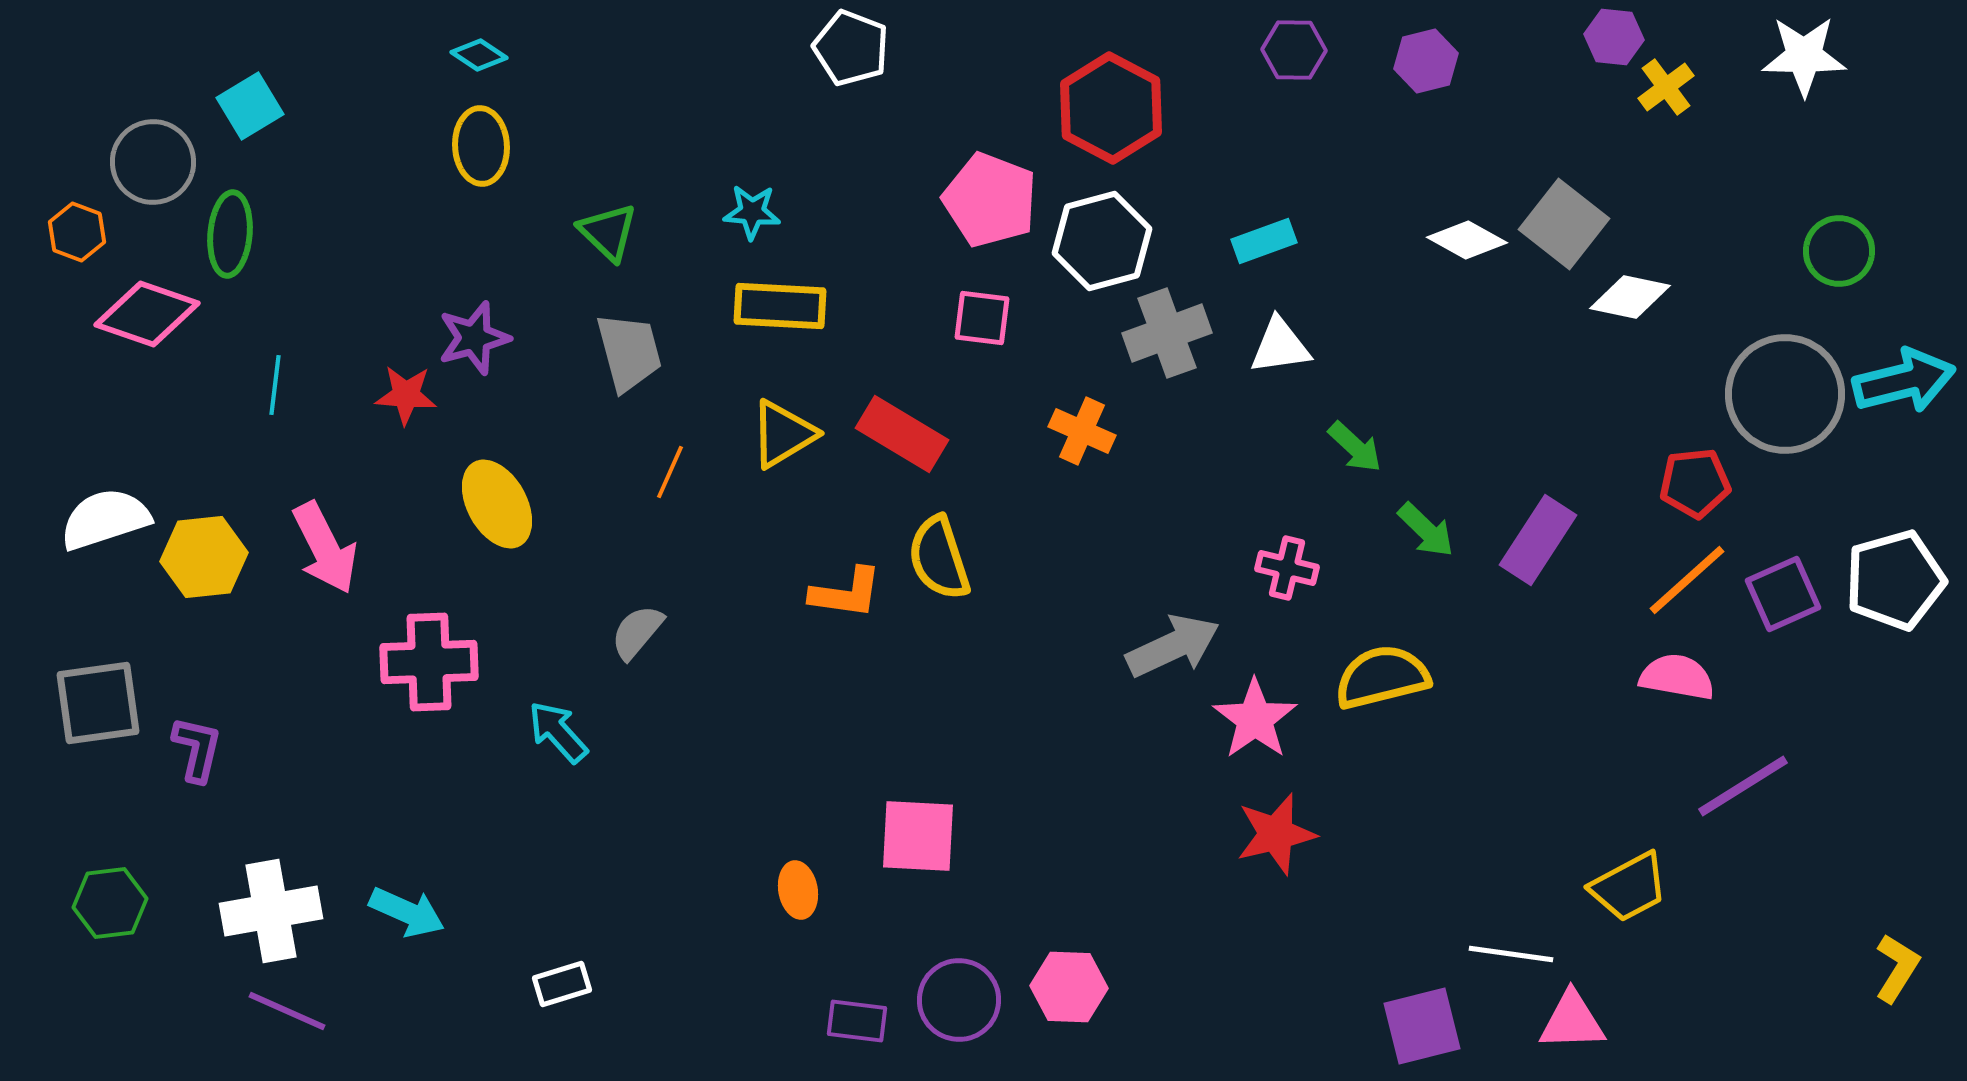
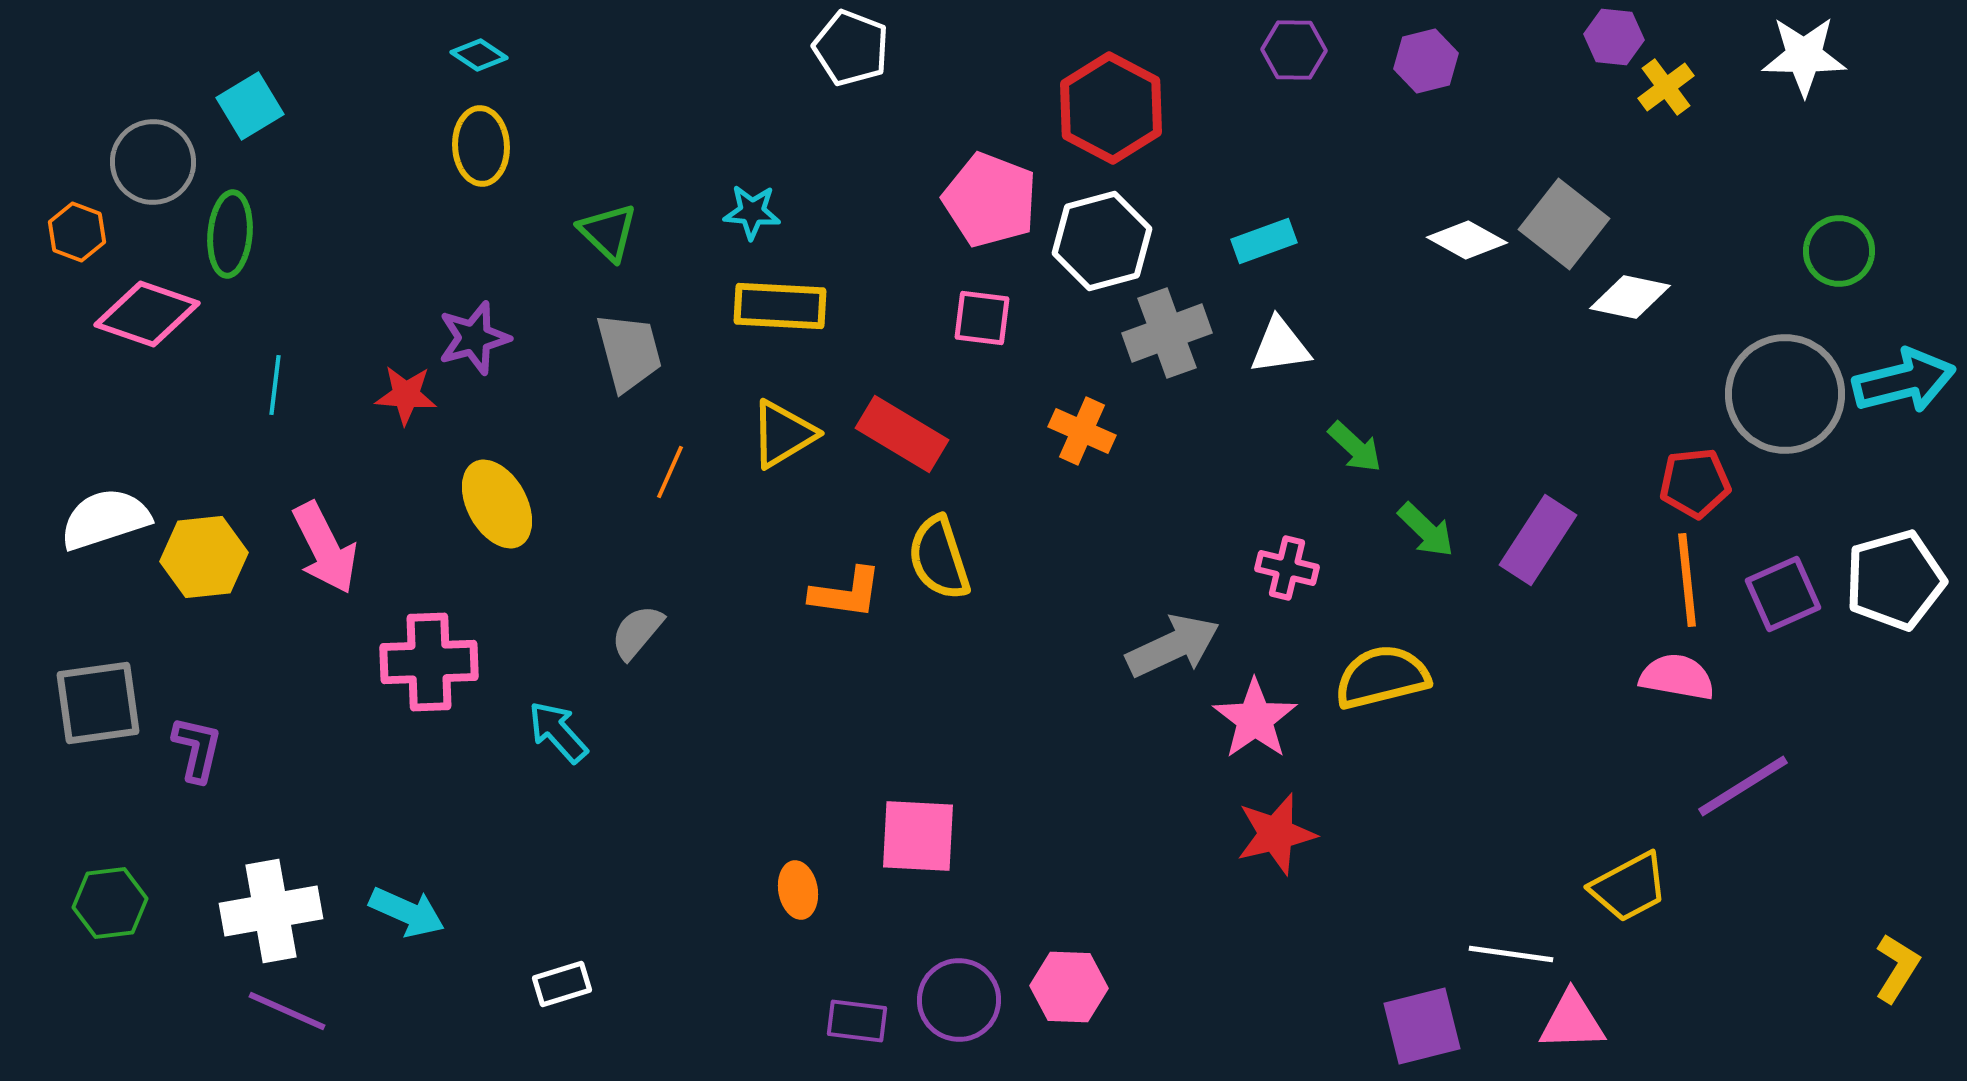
orange line at (1687, 580): rotated 54 degrees counterclockwise
